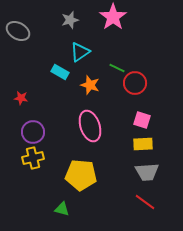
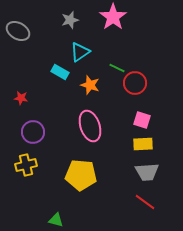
yellow cross: moved 7 px left, 7 px down
green triangle: moved 6 px left, 11 px down
